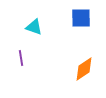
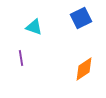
blue square: rotated 25 degrees counterclockwise
